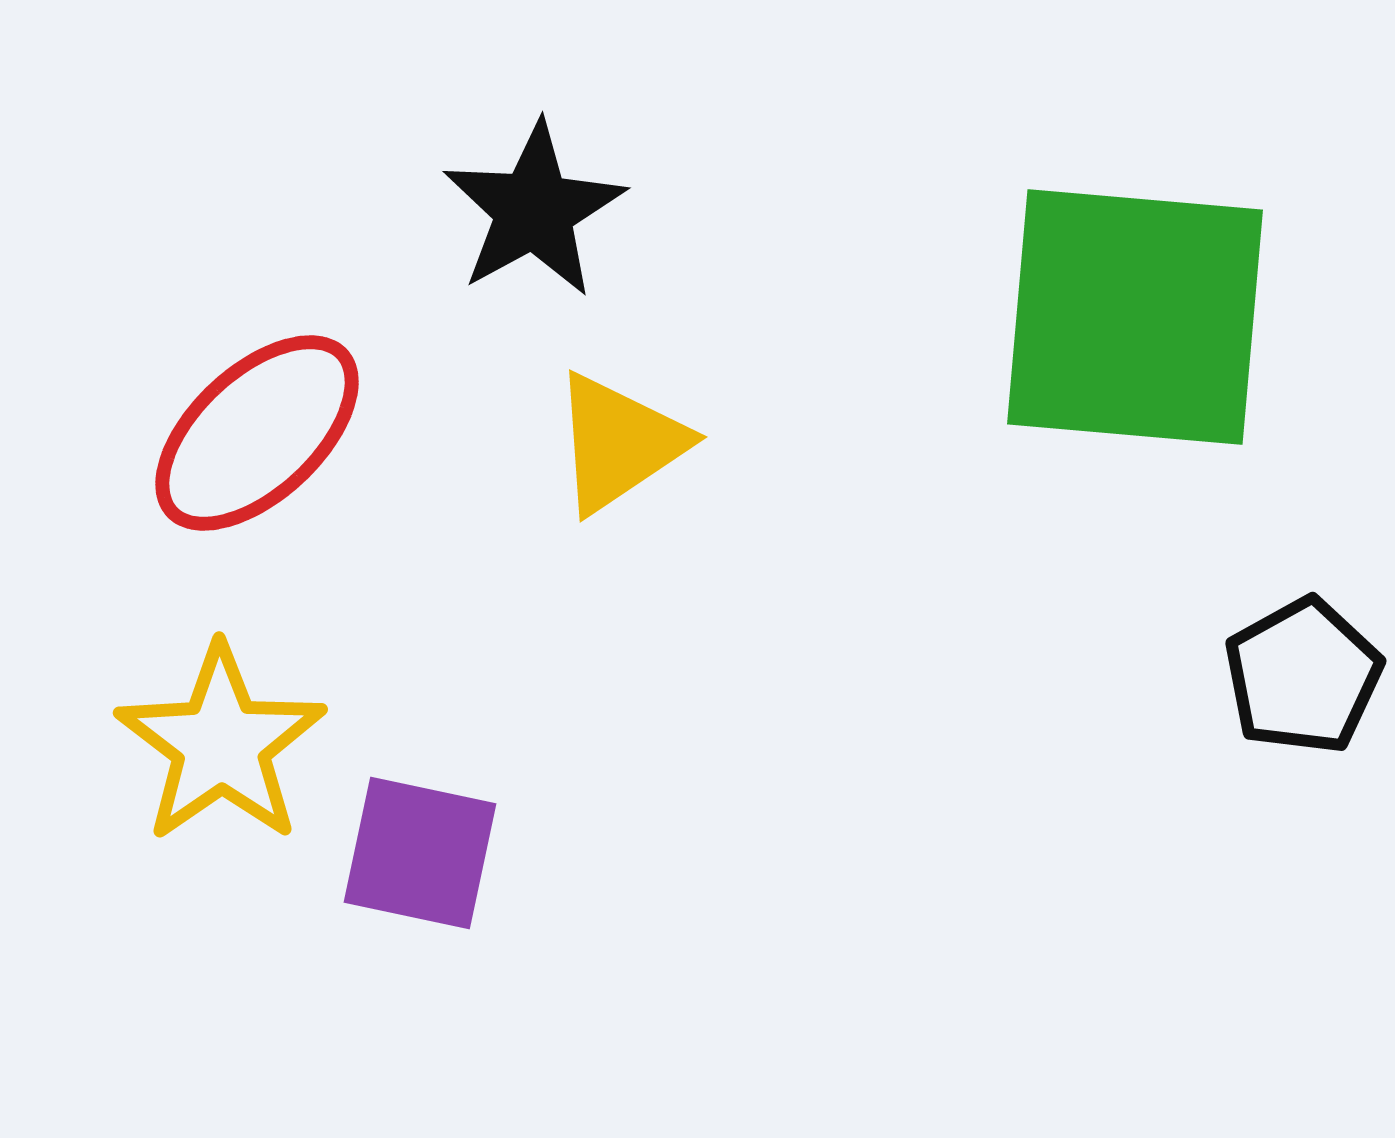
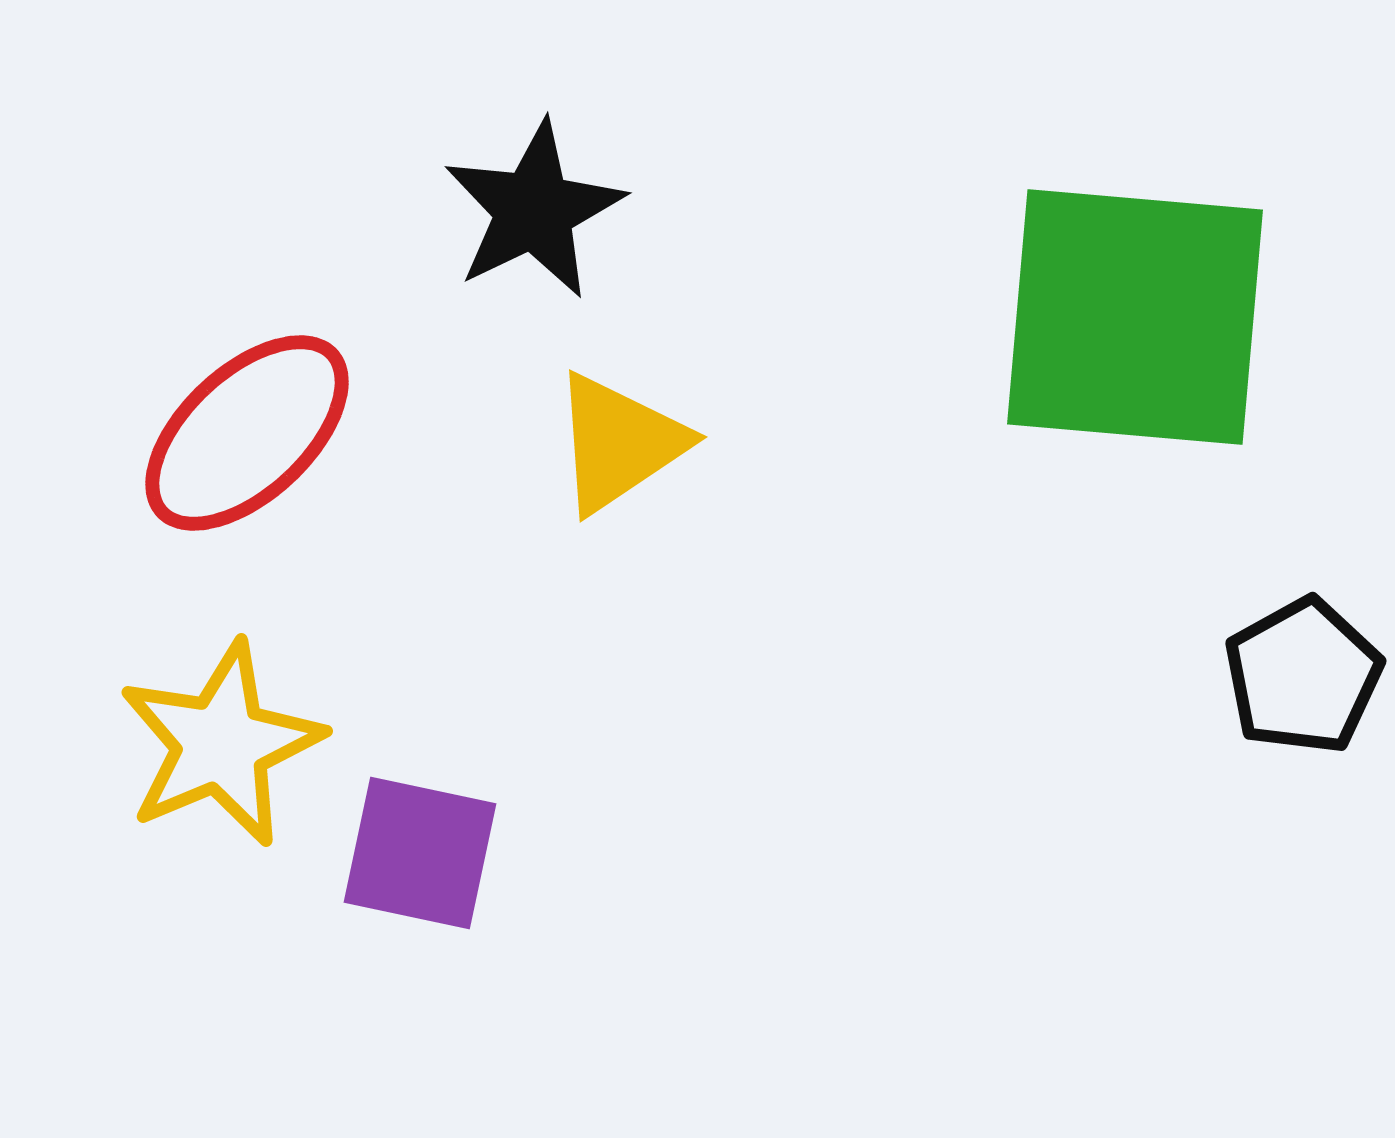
black star: rotated 3 degrees clockwise
red ellipse: moved 10 px left
yellow star: rotated 12 degrees clockwise
